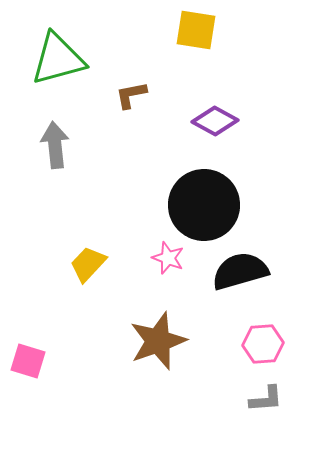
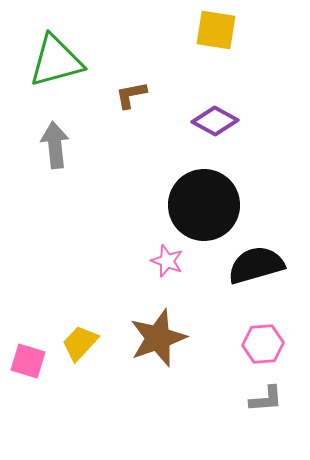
yellow square: moved 20 px right
green triangle: moved 2 px left, 2 px down
pink star: moved 1 px left, 3 px down
yellow trapezoid: moved 8 px left, 79 px down
black semicircle: moved 16 px right, 6 px up
brown star: moved 3 px up
